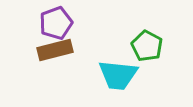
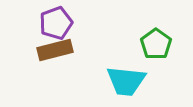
green pentagon: moved 9 px right, 2 px up; rotated 8 degrees clockwise
cyan trapezoid: moved 8 px right, 6 px down
